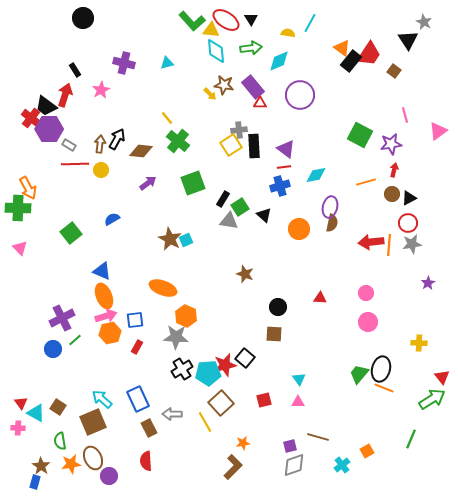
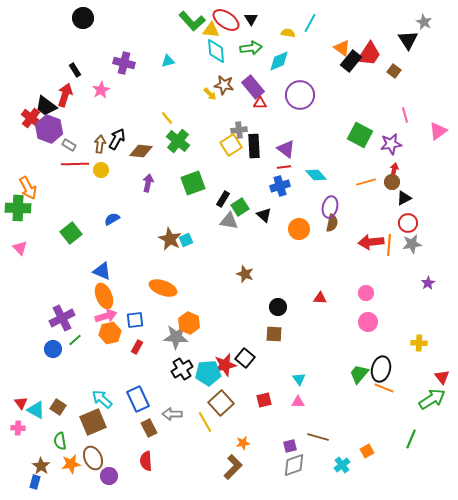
cyan triangle at (167, 63): moved 1 px right, 2 px up
purple hexagon at (49, 129): rotated 20 degrees clockwise
cyan diamond at (316, 175): rotated 60 degrees clockwise
purple arrow at (148, 183): rotated 42 degrees counterclockwise
brown circle at (392, 194): moved 12 px up
black triangle at (409, 198): moved 5 px left
orange hexagon at (186, 316): moved 3 px right, 7 px down
cyan triangle at (36, 413): moved 3 px up
